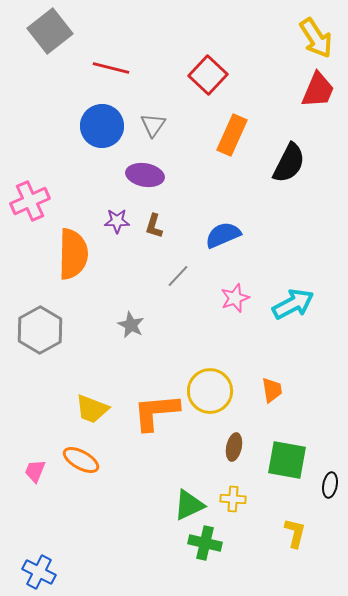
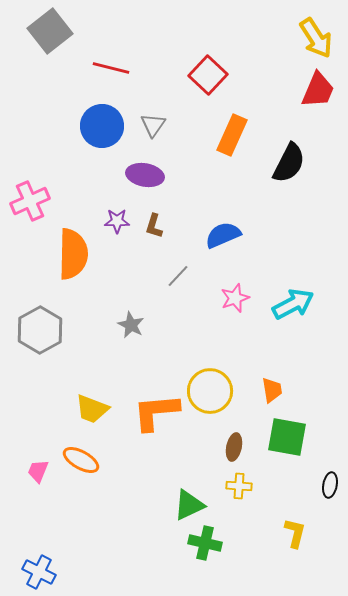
green square: moved 23 px up
pink trapezoid: moved 3 px right
yellow cross: moved 6 px right, 13 px up
